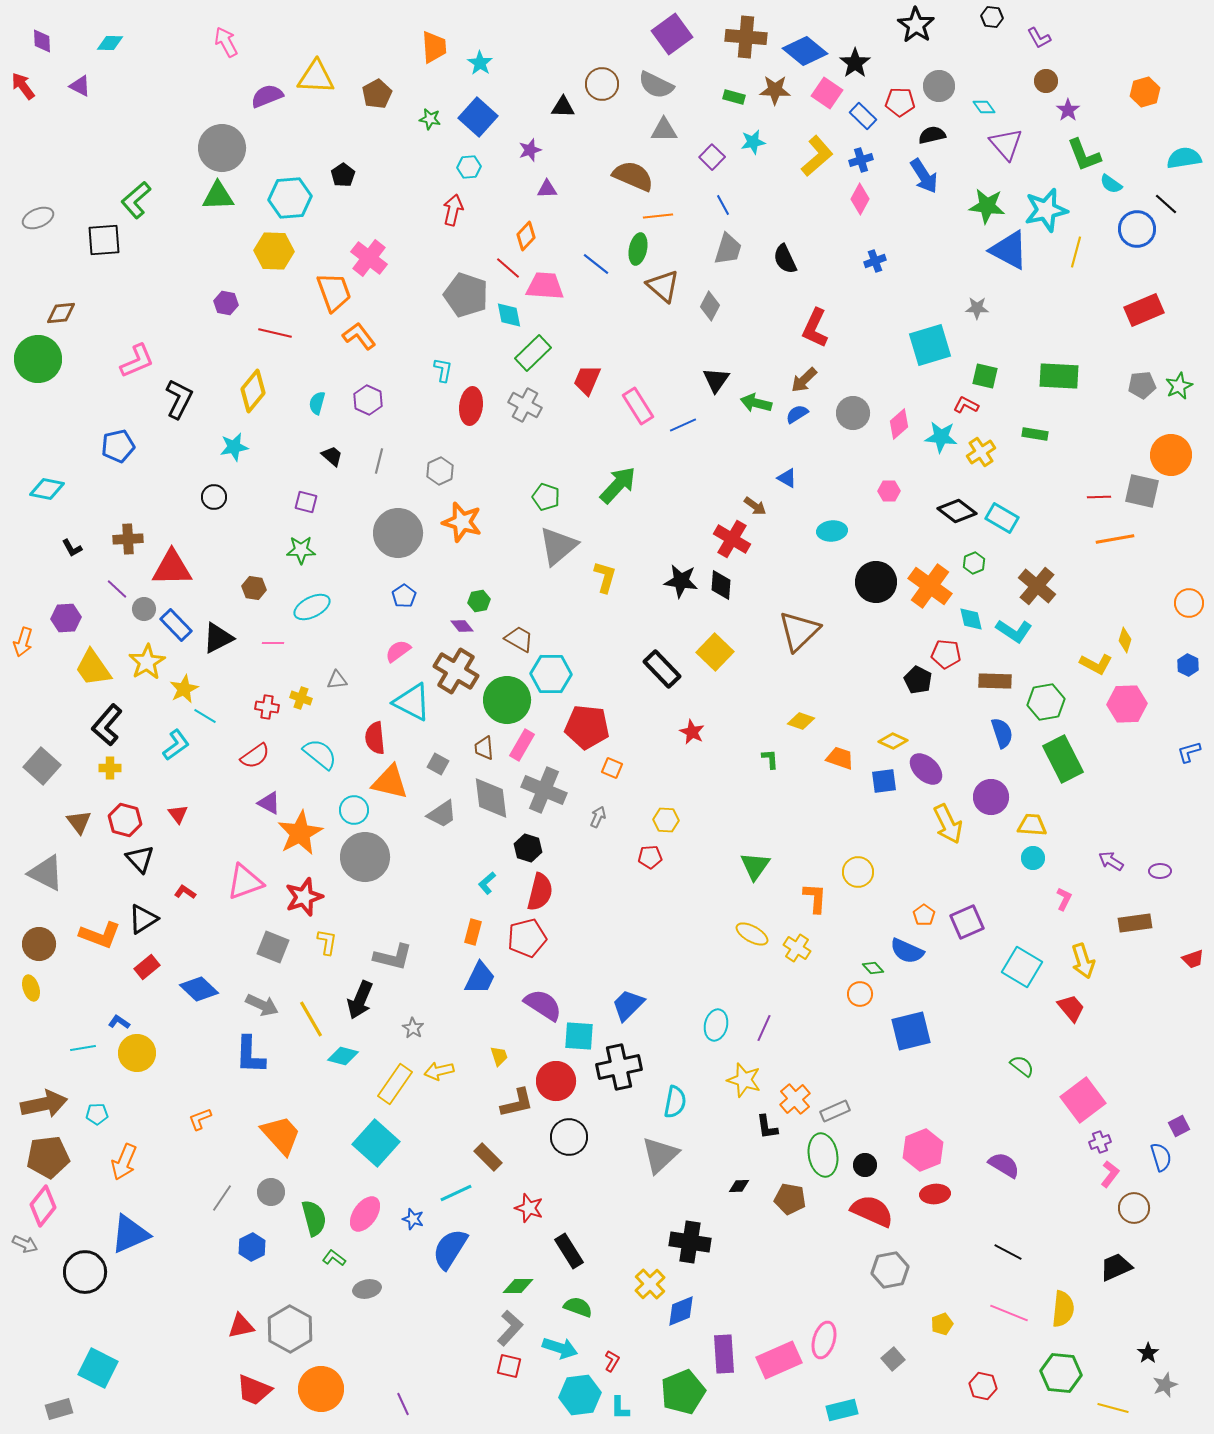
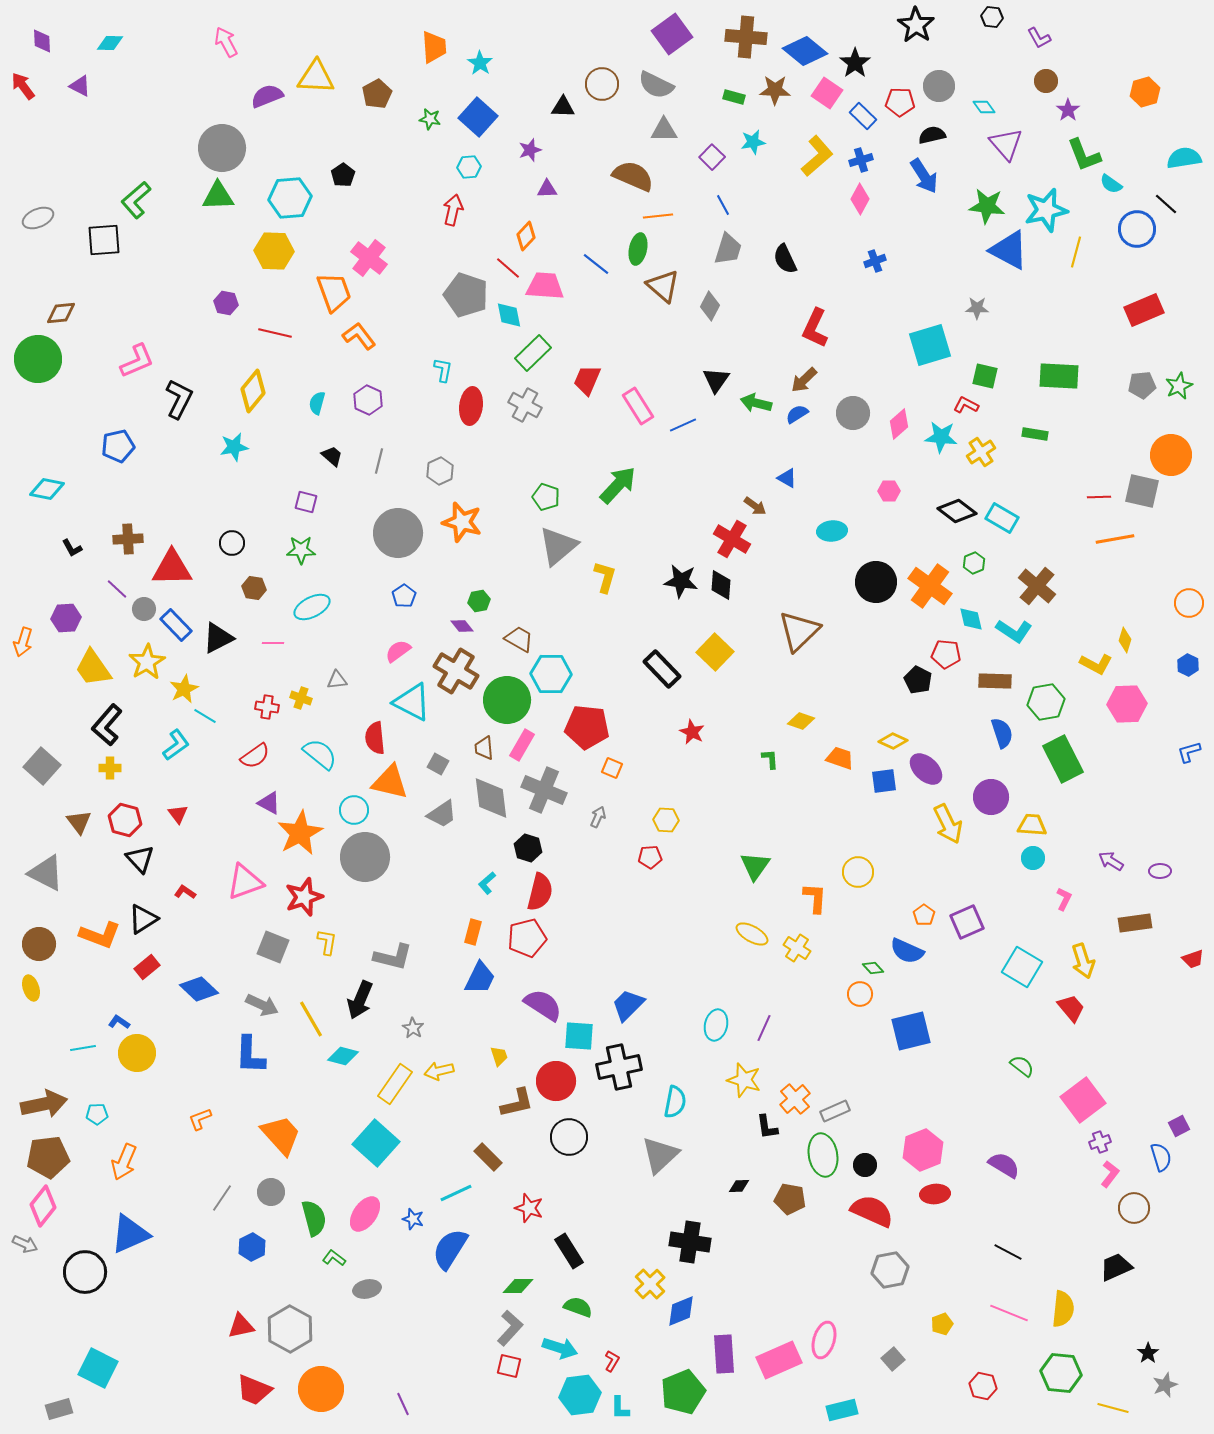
black circle at (214, 497): moved 18 px right, 46 px down
